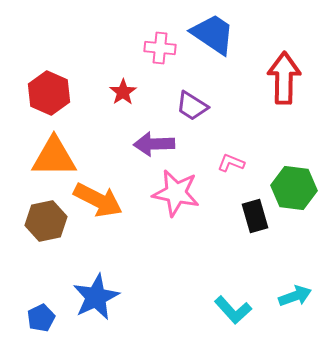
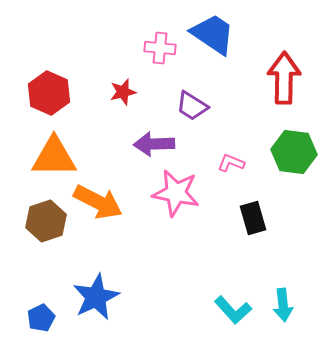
red star: rotated 20 degrees clockwise
green hexagon: moved 36 px up
orange arrow: moved 2 px down
black rectangle: moved 2 px left, 2 px down
brown hexagon: rotated 6 degrees counterclockwise
cyan arrow: moved 12 px left, 9 px down; rotated 104 degrees clockwise
